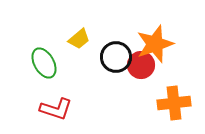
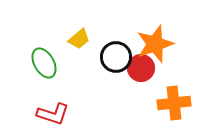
red circle: moved 3 px down
red L-shape: moved 3 px left, 5 px down
